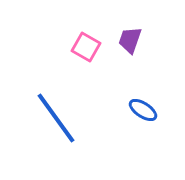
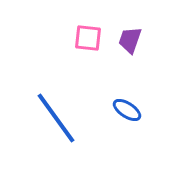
pink square: moved 2 px right, 9 px up; rotated 24 degrees counterclockwise
blue ellipse: moved 16 px left
